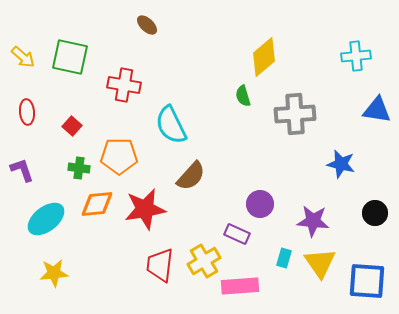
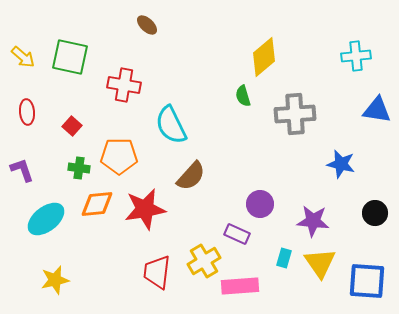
red trapezoid: moved 3 px left, 7 px down
yellow star: moved 1 px right, 7 px down; rotated 8 degrees counterclockwise
